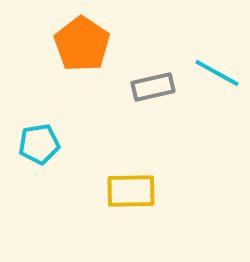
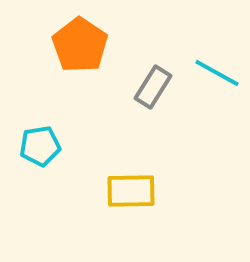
orange pentagon: moved 2 px left, 1 px down
gray rectangle: rotated 45 degrees counterclockwise
cyan pentagon: moved 1 px right, 2 px down
